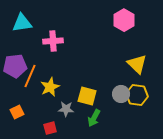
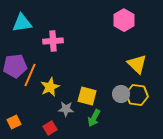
orange line: moved 1 px up
orange square: moved 3 px left, 10 px down
red square: rotated 16 degrees counterclockwise
